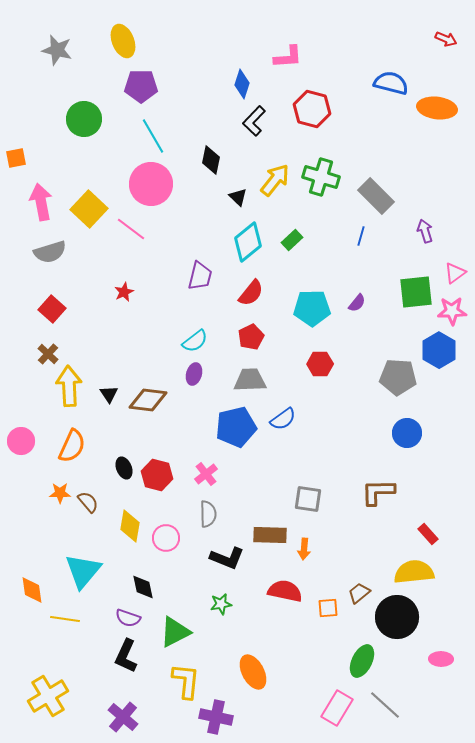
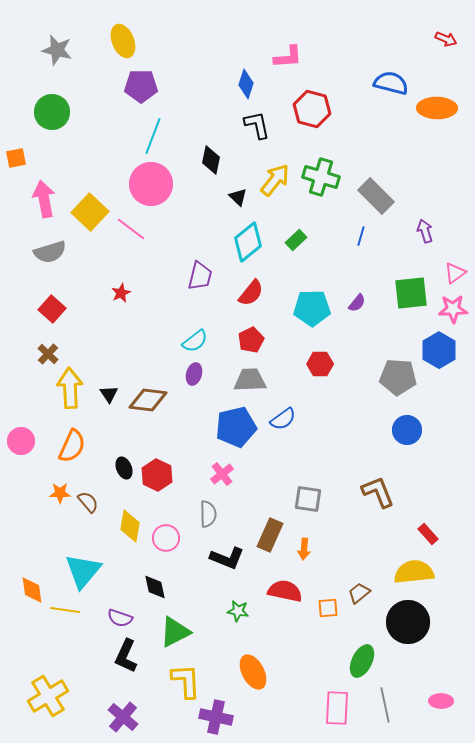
blue diamond at (242, 84): moved 4 px right
orange ellipse at (437, 108): rotated 6 degrees counterclockwise
green circle at (84, 119): moved 32 px left, 7 px up
black L-shape at (254, 121): moved 3 px right, 4 px down; rotated 124 degrees clockwise
cyan line at (153, 136): rotated 51 degrees clockwise
pink arrow at (41, 202): moved 3 px right, 3 px up
yellow square at (89, 209): moved 1 px right, 3 px down
green rectangle at (292, 240): moved 4 px right
red star at (124, 292): moved 3 px left, 1 px down
green square at (416, 292): moved 5 px left, 1 px down
pink star at (452, 311): moved 1 px right, 2 px up
red pentagon at (251, 337): moved 3 px down
yellow arrow at (69, 386): moved 1 px right, 2 px down
blue circle at (407, 433): moved 3 px up
pink cross at (206, 474): moved 16 px right
red hexagon at (157, 475): rotated 12 degrees clockwise
brown L-shape at (378, 492): rotated 69 degrees clockwise
brown rectangle at (270, 535): rotated 68 degrees counterclockwise
black diamond at (143, 587): moved 12 px right
green star at (221, 604): moved 17 px right, 7 px down; rotated 20 degrees clockwise
black circle at (397, 617): moved 11 px right, 5 px down
purple semicircle at (128, 618): moved 8 px left
yellow line at (65, 619): moved 9 px up
pink ellipse at (441, 659): moved 42 px down
yellow L-shape at (186, 681): rotated 9 degrees counterclockwise
gray line at (385, 705): rotated 36 degrees clockwise
pink rectangle at (337, 708): rotated 28 degrees counterclockwise
